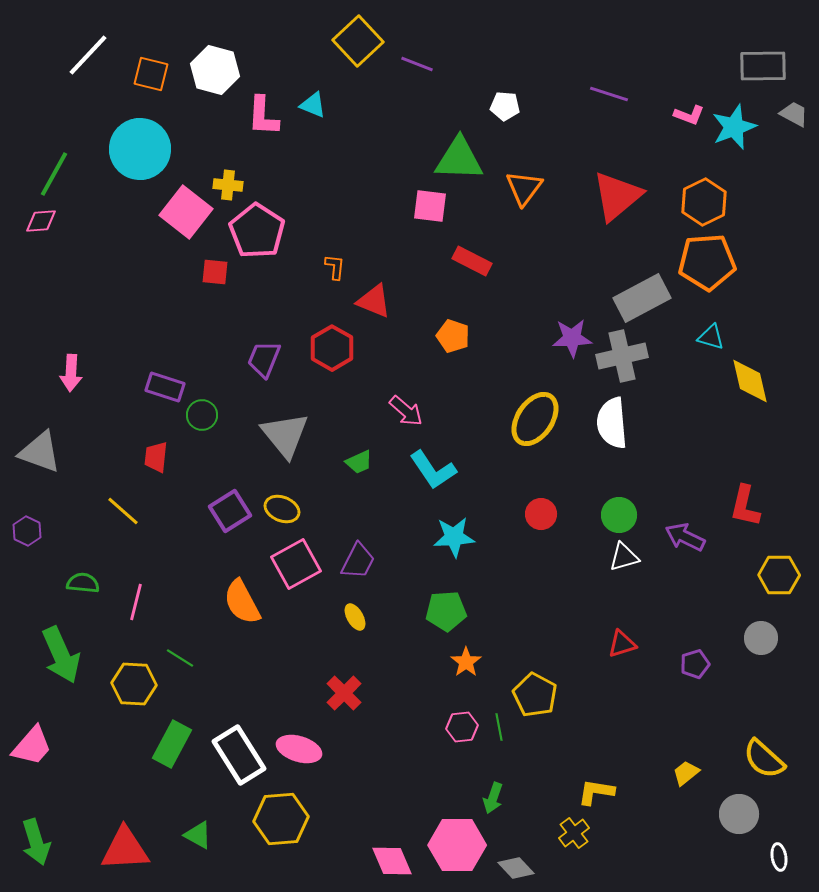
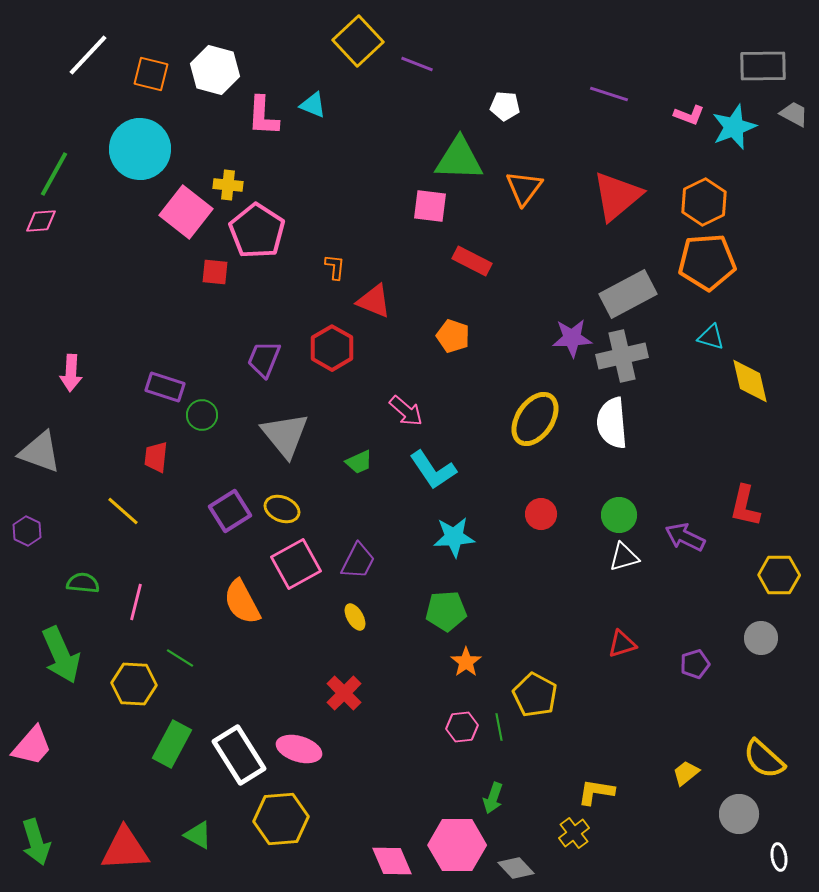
gray rectangle at (642, 298): moved 14 px left, 4 px up
